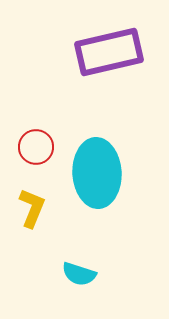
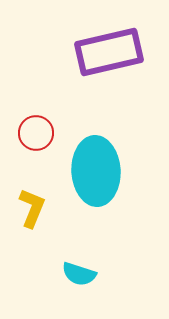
red circle: moved 14 px up
cyan ellipse: moved 1 px left, 2 px up
